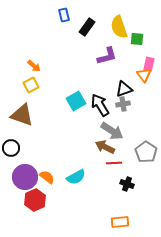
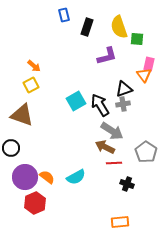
black rectangle: rotated 18 degrees counterclockwise
red hexagon: moved 3 px down
